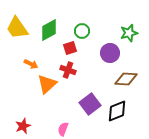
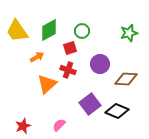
yellow trapezoid: moved 3 px down
purple circle: moved 10 px left, 11 px down
orange arrow: moved 6 px right, 7 px up; rotated 56 degrees counterclockwise
black diamond: rotated 45 degrees clockwise
pink semicircle: moved 4 px left, 4 px up; rotated 24 degrees clockwise
